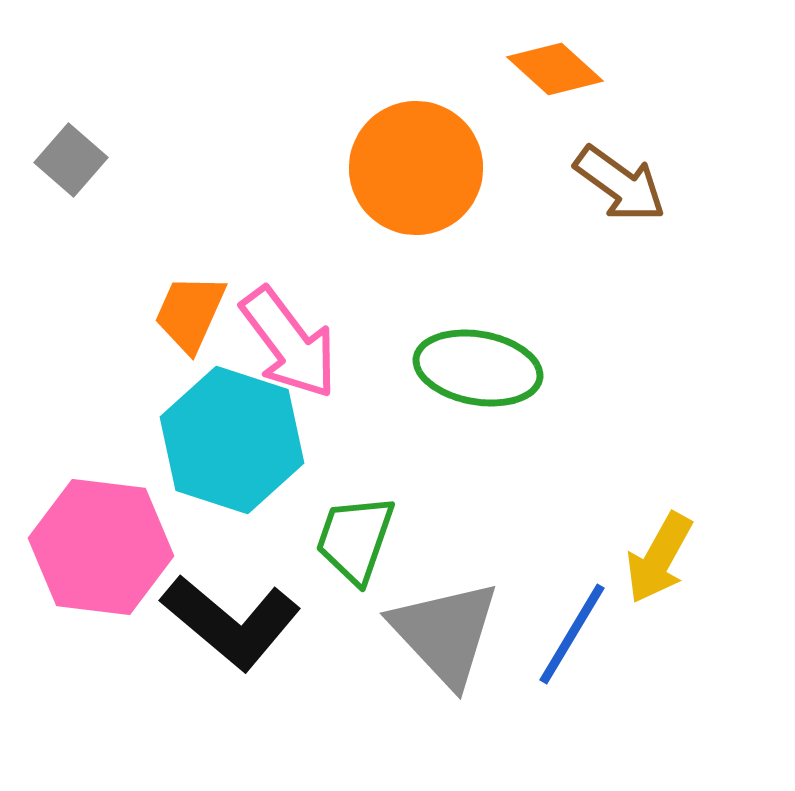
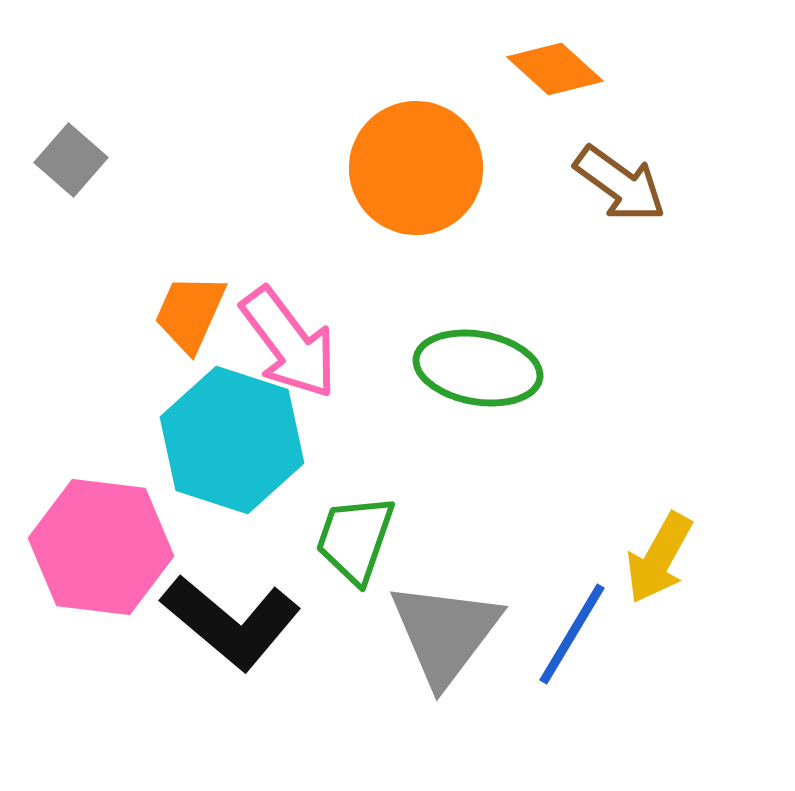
gray triangle: rotated 20 degrees clockwise
